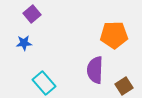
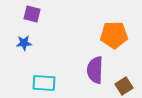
purple square: rotated 36 degrees counterclockwise
cyan rectangle: rotated 45 degrees counterclockwise
